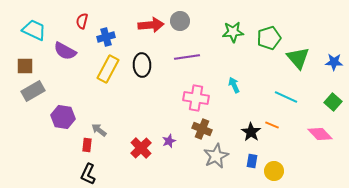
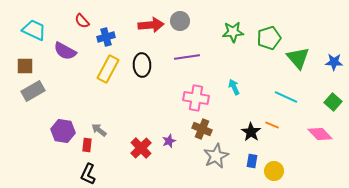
red semicircle: rotated 56 degrees counterclockwise
cyan arrow: moved 2 px down
purple hexagon: moved 14 px down
